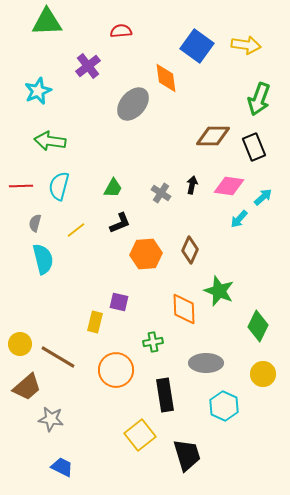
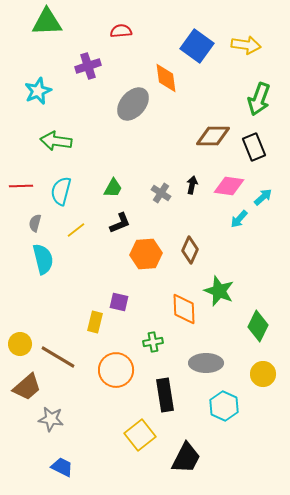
purple cross at (88, 66): rotated 20 degrees clockwise
green arrow at (50, 141): moved 6 px right
cyan semicircle at (59, 186): moved 2 px right, 5 px down
black trapezoid at (187, 455): moved 1 px left, 3 px down; rotated 44 degrees clockwise
